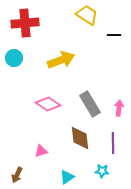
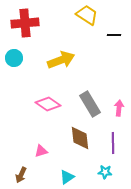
cyan star: moved 3 px right, 1 px down
brown arrow: moved 4 px right
